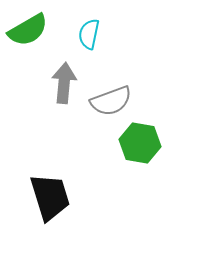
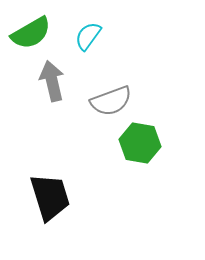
green semicircle: moved 3 px right, 3 px down
cyan semicircle: moved 1 px left, 2 px down; rotated 24 degrees clockwise
gray arrow: moved 12 px left, 2 px up; rotated 18 degrees counterclockwise
